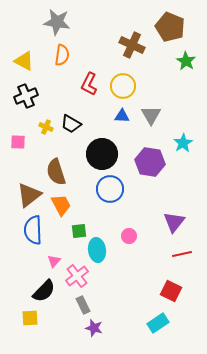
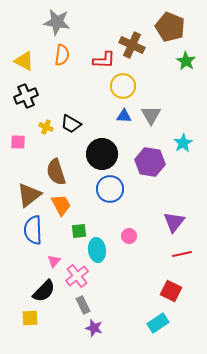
red L-shape: moved 15 px right, 24 px up; rotated 115 degrees counterclockwise
blue triangle: moved 2 px right
